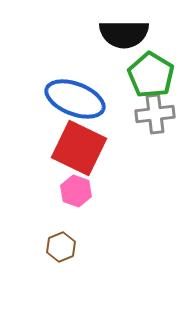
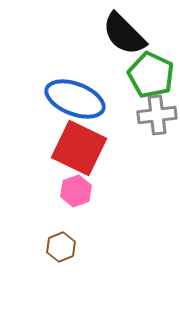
black semicircle: rotated 45 degrees clockwise
green pentagon: rotated 6 degrees counterclockwise
gray cross: moved 2 px right, 1 px down
pink hexagon: rotated 20 degrees clockwise
